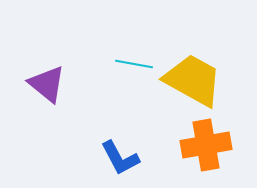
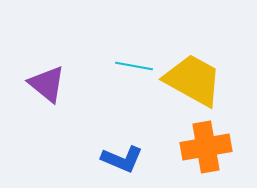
cyan line: moved 2 px down
orange cross: moved 2 px down
blue L-shape: moved 2 px right, 1 px down; rotated 39 degrees counterclockwise
